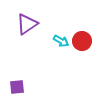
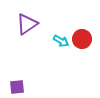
red circle: moved 2 px up
